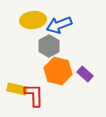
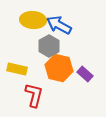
yellow ellipse: rotated 10 degrees clockwise
blue arrow: rotated 50 degrees clockwise
orange hexagon: moved 1 px right, 3 px up
yellow rectangle: moved 20 px up
red L-shape: rotated 15 degrees clockwise
